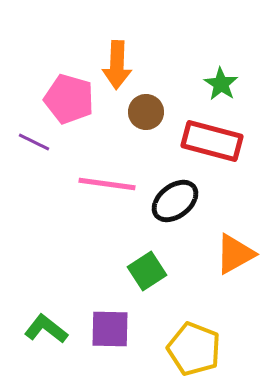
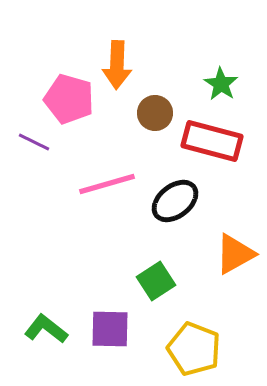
brown circle: moved 9 px right, 1 px down
pink line: rotated 24 degrees counterclockwise
green square: moved 9 px right, 10 px down
